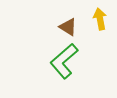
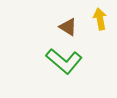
green L-shape: rotated 99 degrees counterclockwise
